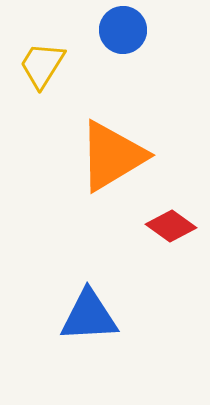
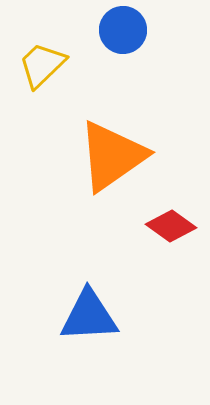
yellow trapezoid: rotated 14 degrees clockwise
orange triangle: rotated 4 degrees counterclockwise
